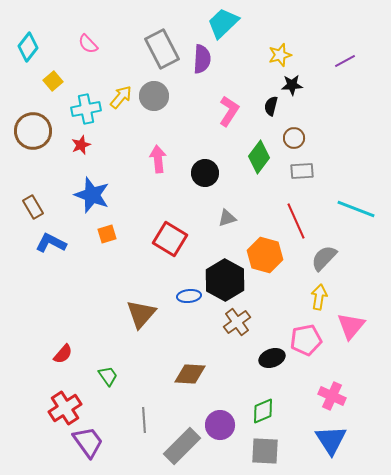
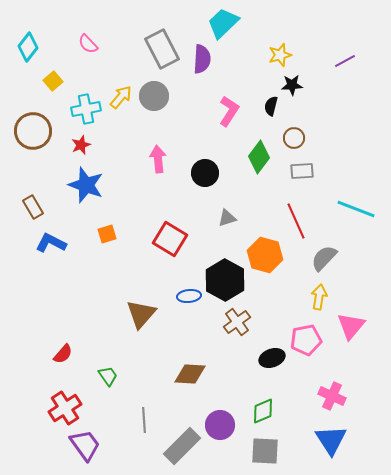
blue star at (92, 195): moved 6 px left, 10 px up
purple trapezoid at (88, 442): moved 3 px left, 3 px down
